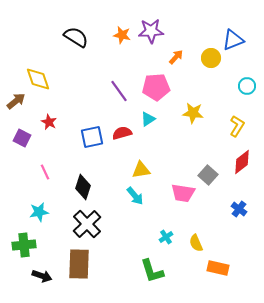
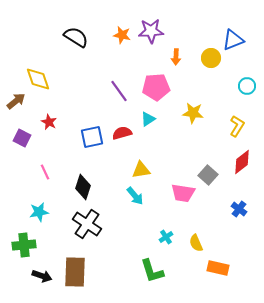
orange arrow: rotated 140 degrees clockwise
black cross: rotated 12 degrees counterclockwise
brown rectangle: moved 4 px left, 8 px down
